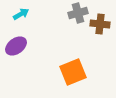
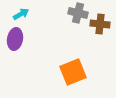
gray cross: rotated 30 degrees clockwise
purple ellipse: moved 1 px left, 7 px up; rotated 45 degrees counterclockwise
